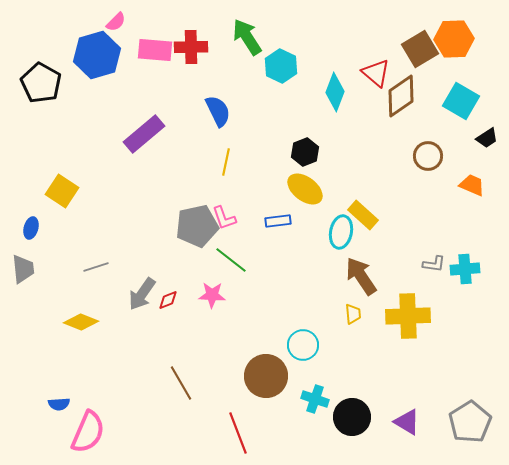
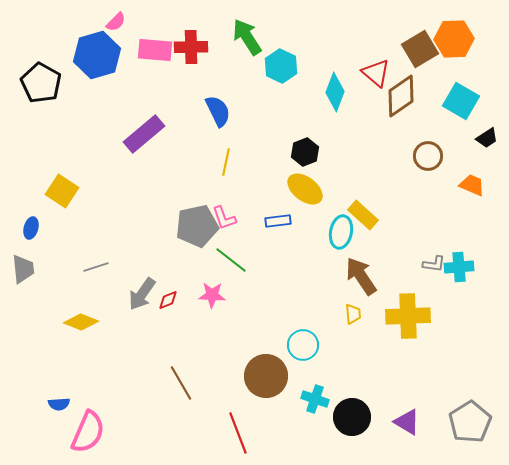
cyan cross at (465, 269): moved 6 px left, 2 px up
